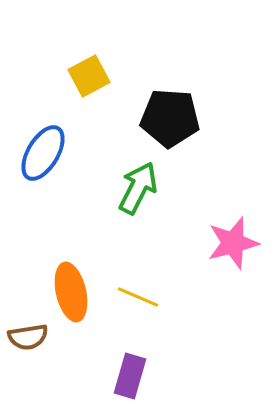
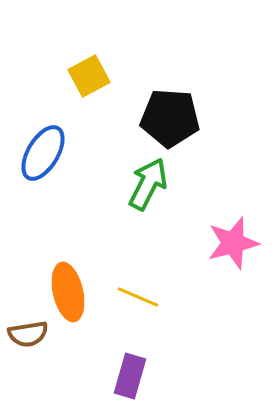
green arrow: moved 10 px right, 4 px up
orange ellipse: moved 3 px left
brown semicircle: moved 3 px up
